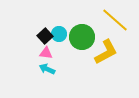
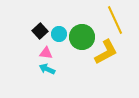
yellow line: rotated 24 degrees clockwise
black square: moved 5 px left, 5 px up
